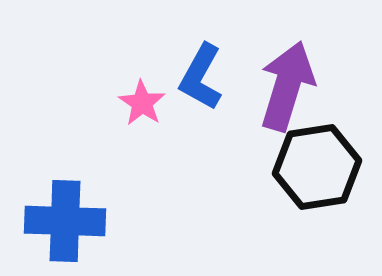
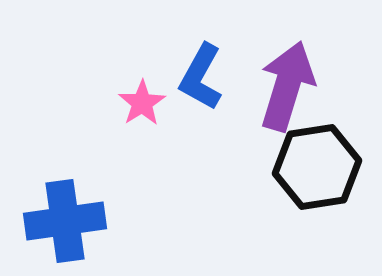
pink star: rotated 6 degrees clockwise
blue cross: rotated 10 degrees counterclockwise
